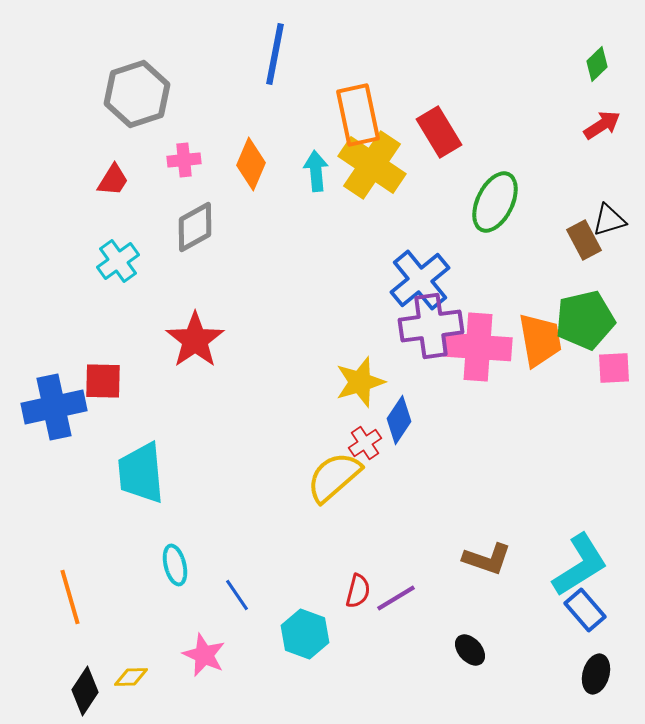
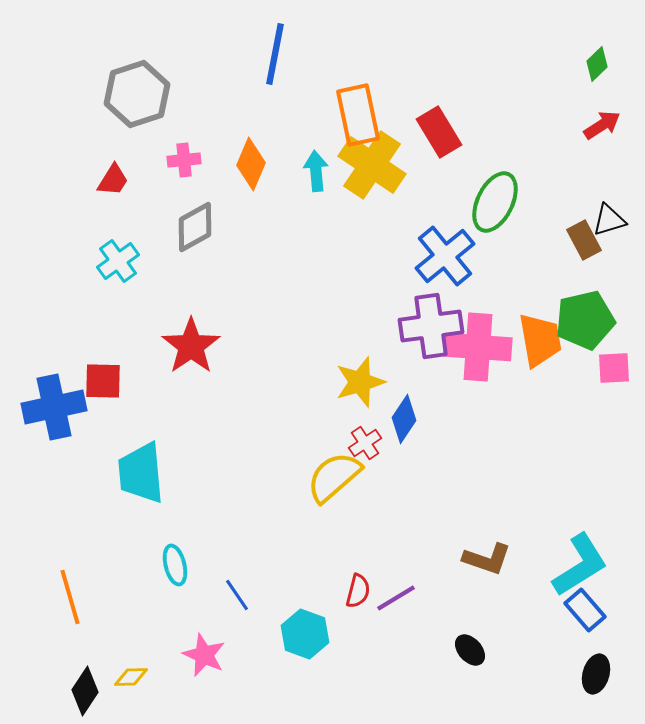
blue cross at (420, 280): moved 25 px right, 24 px up
red star at (195, 340): moved 4 px left, 6 px down
blue diamond at (399, 420): moved 5 px right, 1 px up
